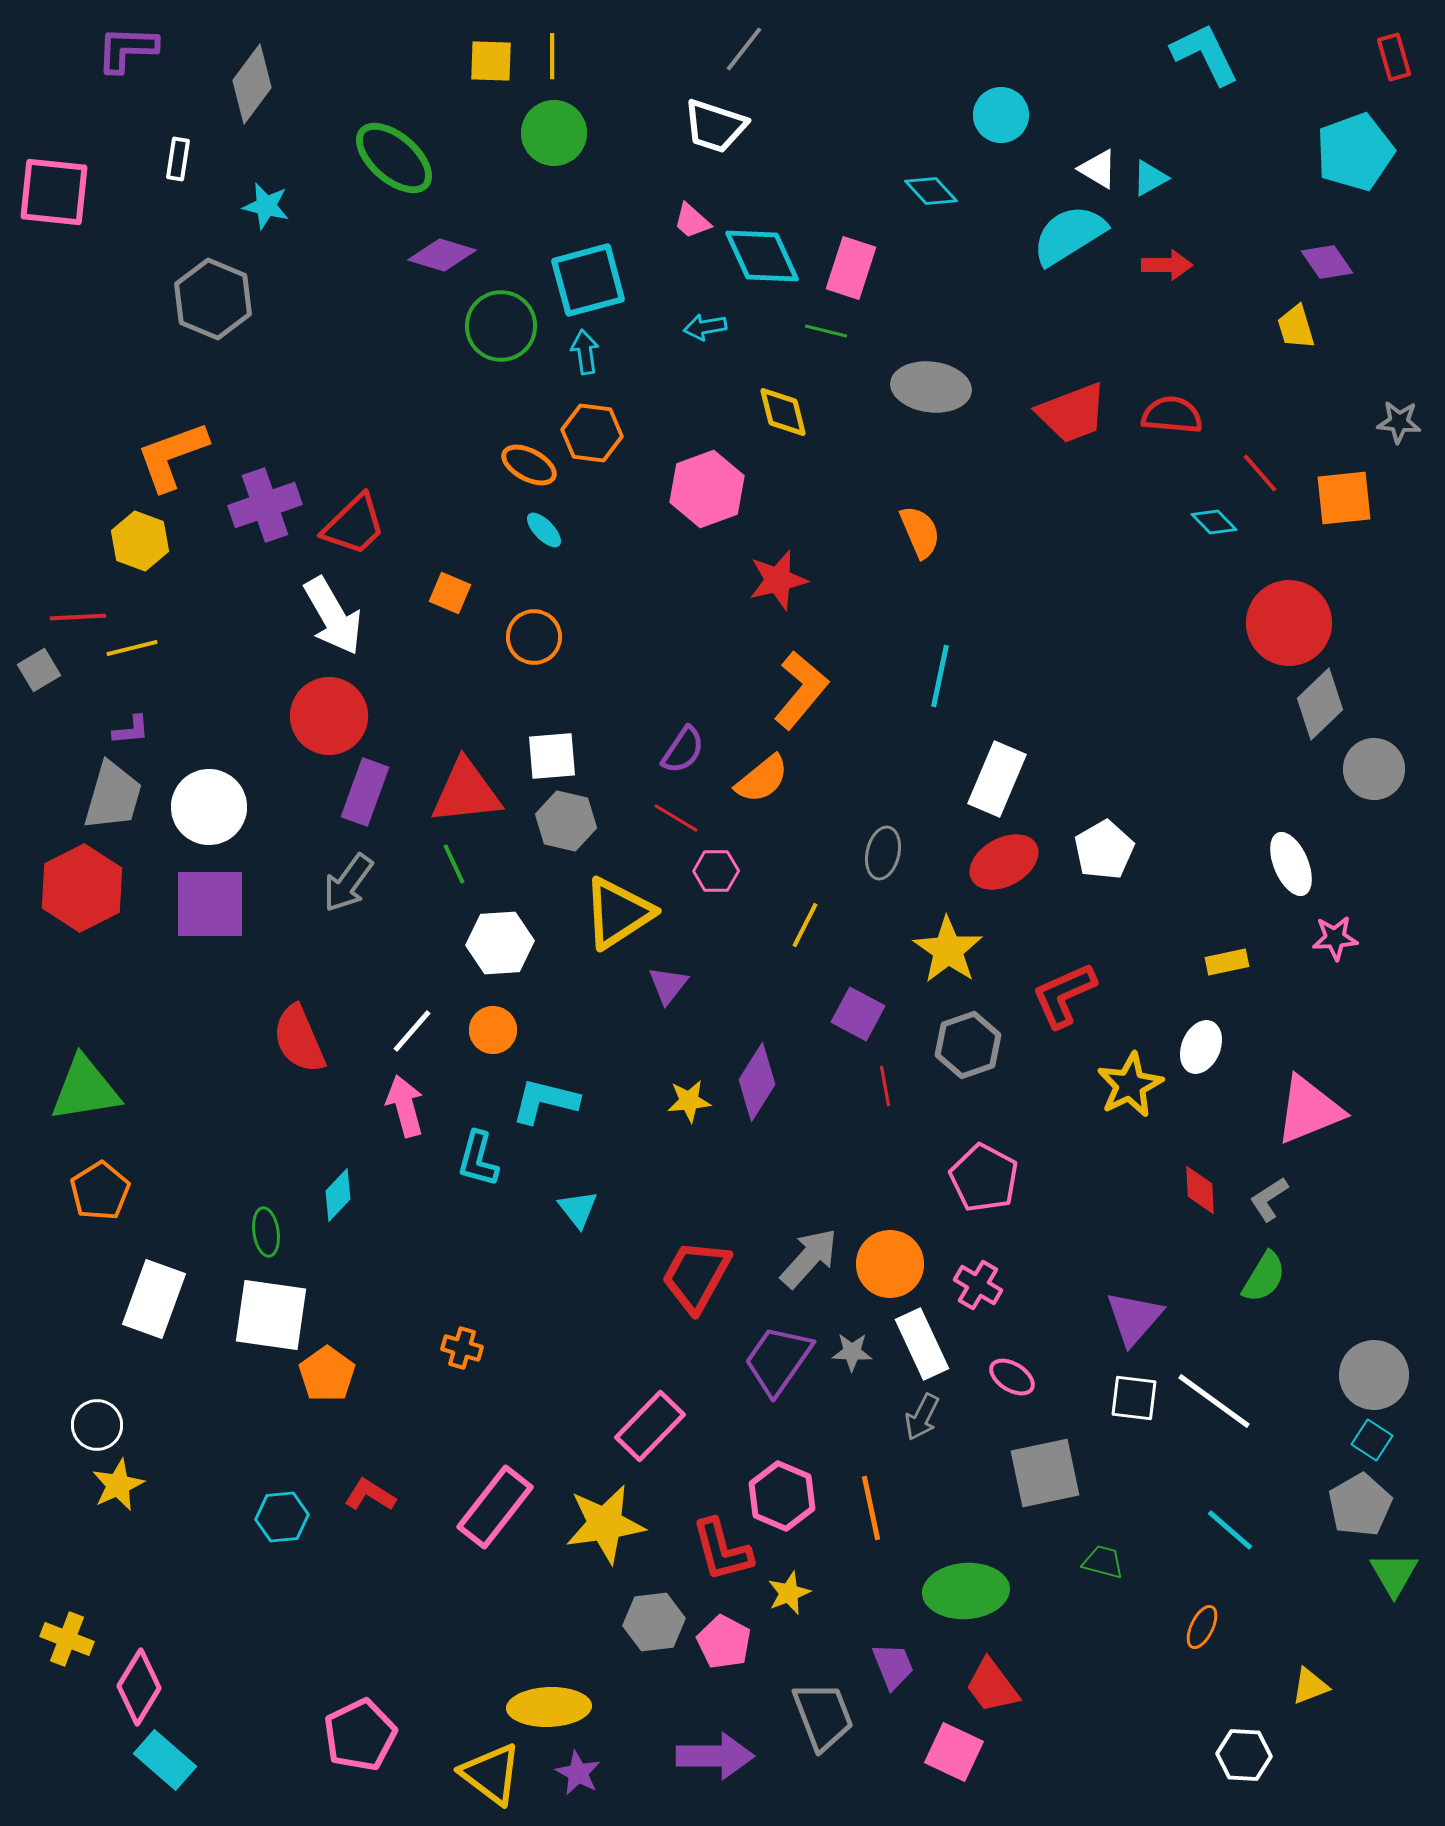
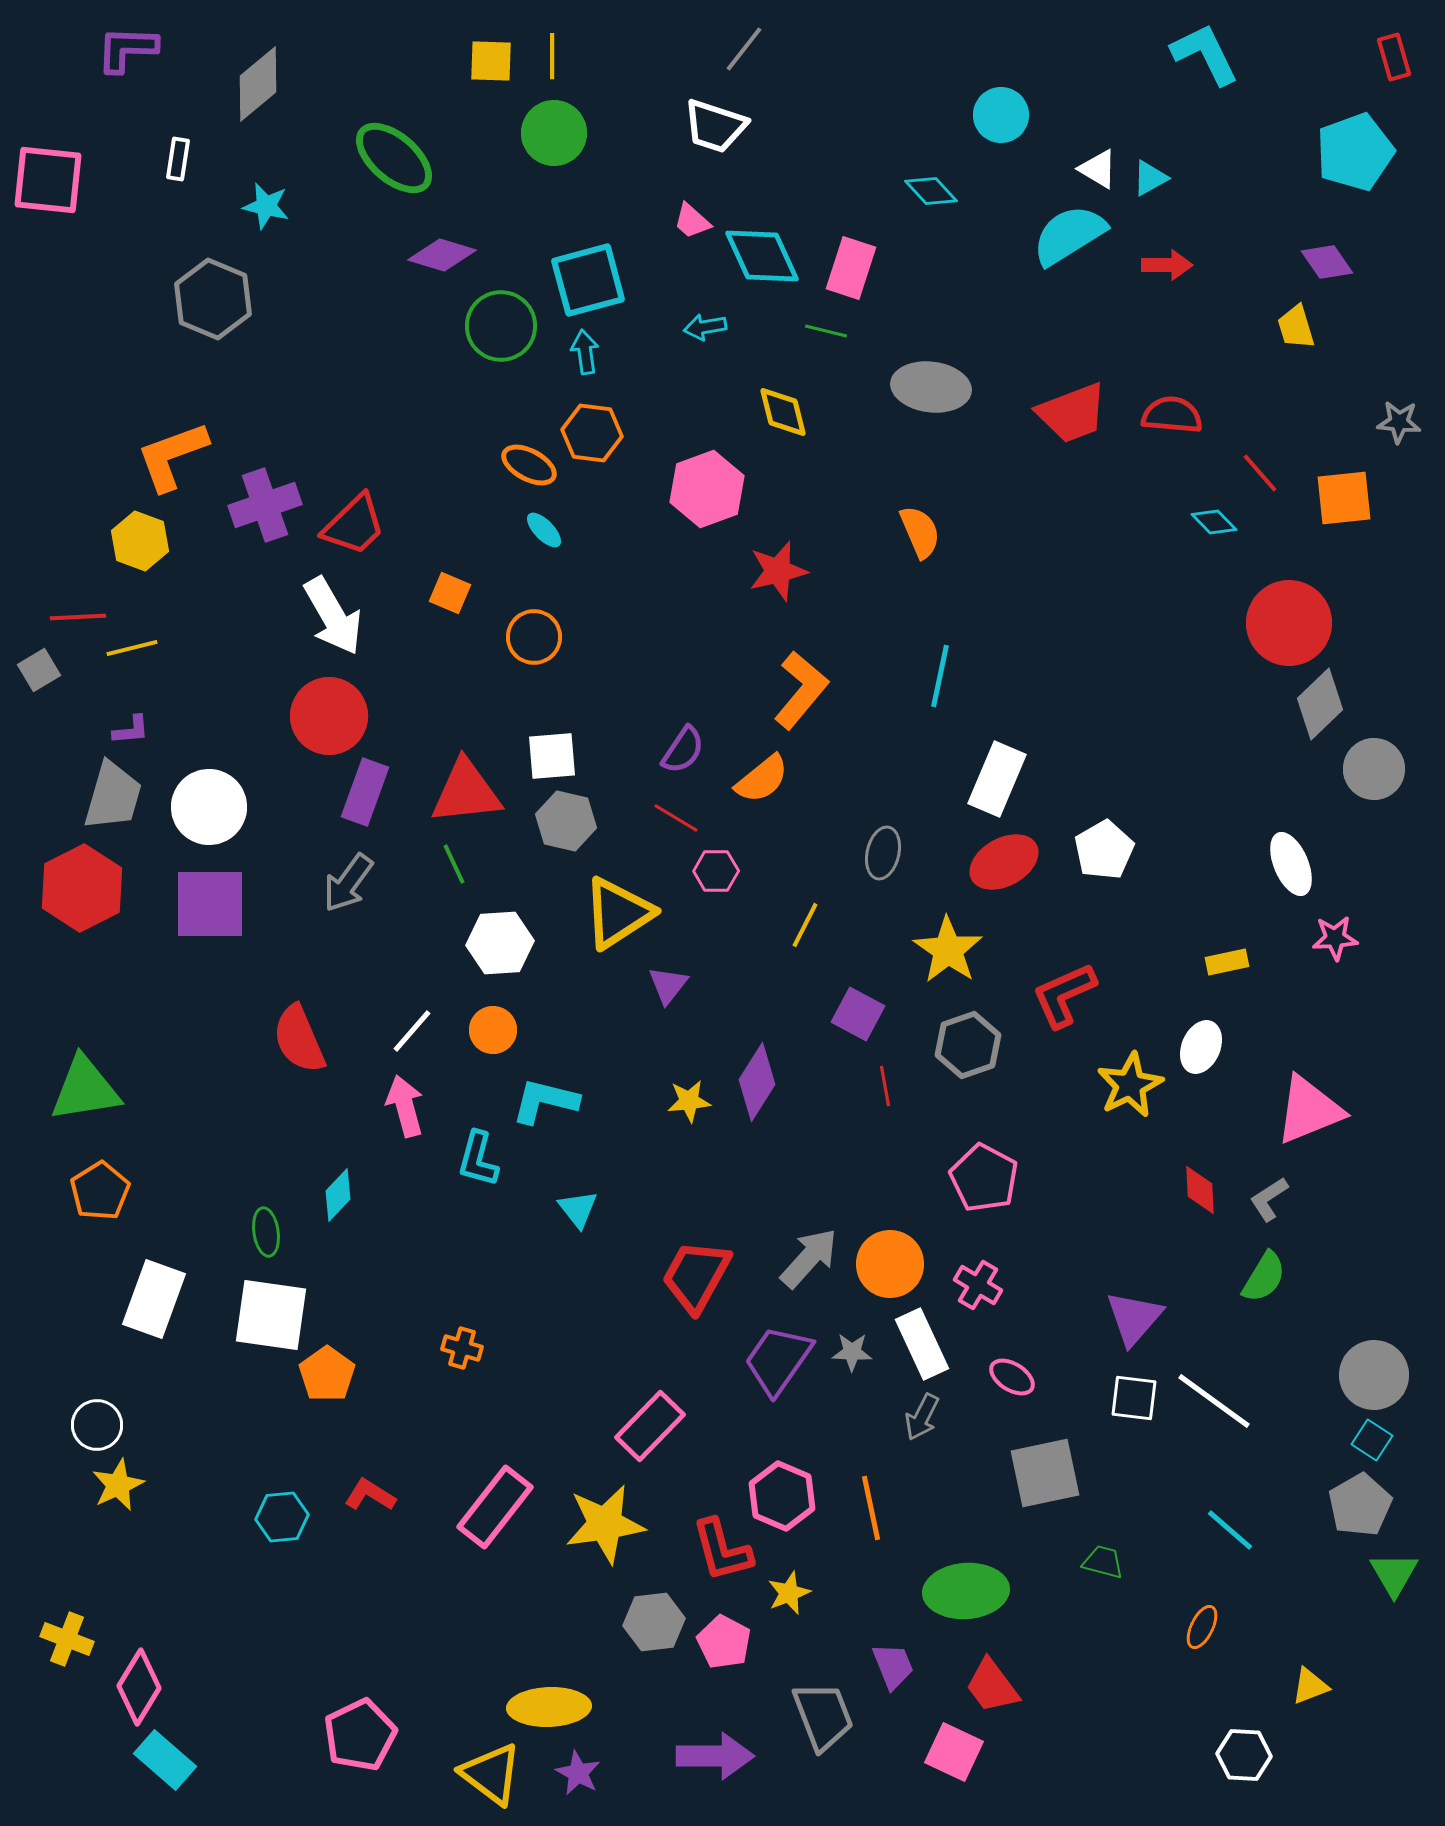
gray diamond at (252, 84): moved 6 px right; rotated 14 degrees clockwise
pink square at (54, 192): moved 6 px left, 12 px up
red star at (778, 580): moved 9 px up
